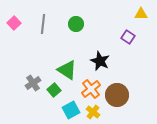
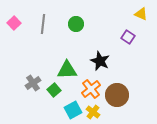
yellow triangle: rotated 24 degrees clockwise
green triangle: rotated 35 degrees counterclockwise
cyan square: moved 2 px right
